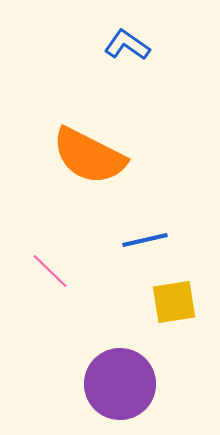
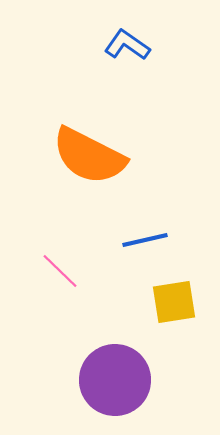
pink line: moved 10 px right
purple circle: moved 5 px left, 4 px up
